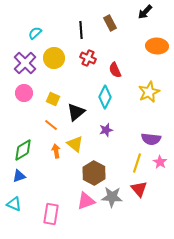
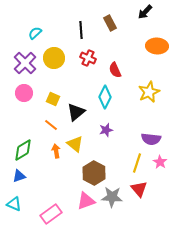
pink rectangle: rotated 45 degrees clockwise
